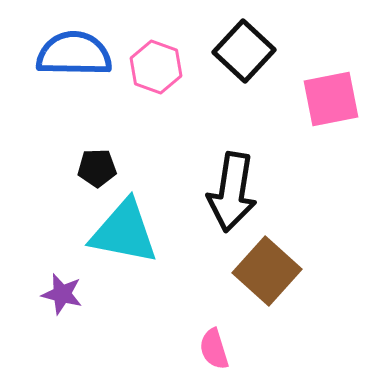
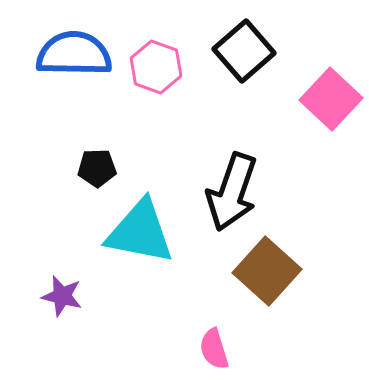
black square: rotated 6 degrees clockwise
pink square: rotated 36 degrees counterclockwise
black arrow: rotated 10 degrees clockwise
cyan triangle: moved 16 px right
purple star: moved 2 px down
